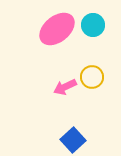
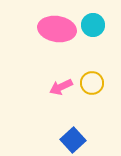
pink ellipse: rotated 48 degrees clockwise
yellow circle: moved 6 px down
pink arrow: moved 4 px left
